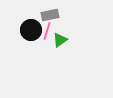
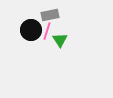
green triangle: rotated 28 degrees counterclockwise
